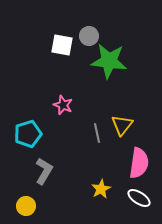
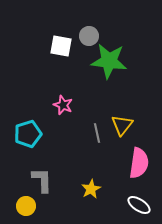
white square: moved 1 px left, 1 px down
gray L-shape: moved 2 px left, 9 px down; rotated 32 degrees counterclockwise
yellow star: moved 10 px left
white ellipse: moved 7 px down
